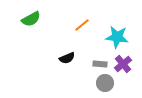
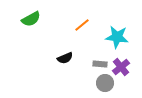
black semicircle: moved 2 px left
purple cross: moved 2 px left, 3 px down
